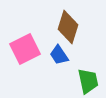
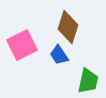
pink square: moved 3 px left, 4 px up
green trapezoid: rotated 24 degrees clockwise
